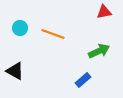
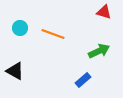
red triangle: rotated 28 degrees clockwise
